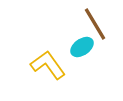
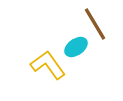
cyan ellipse: moved 6 px left
